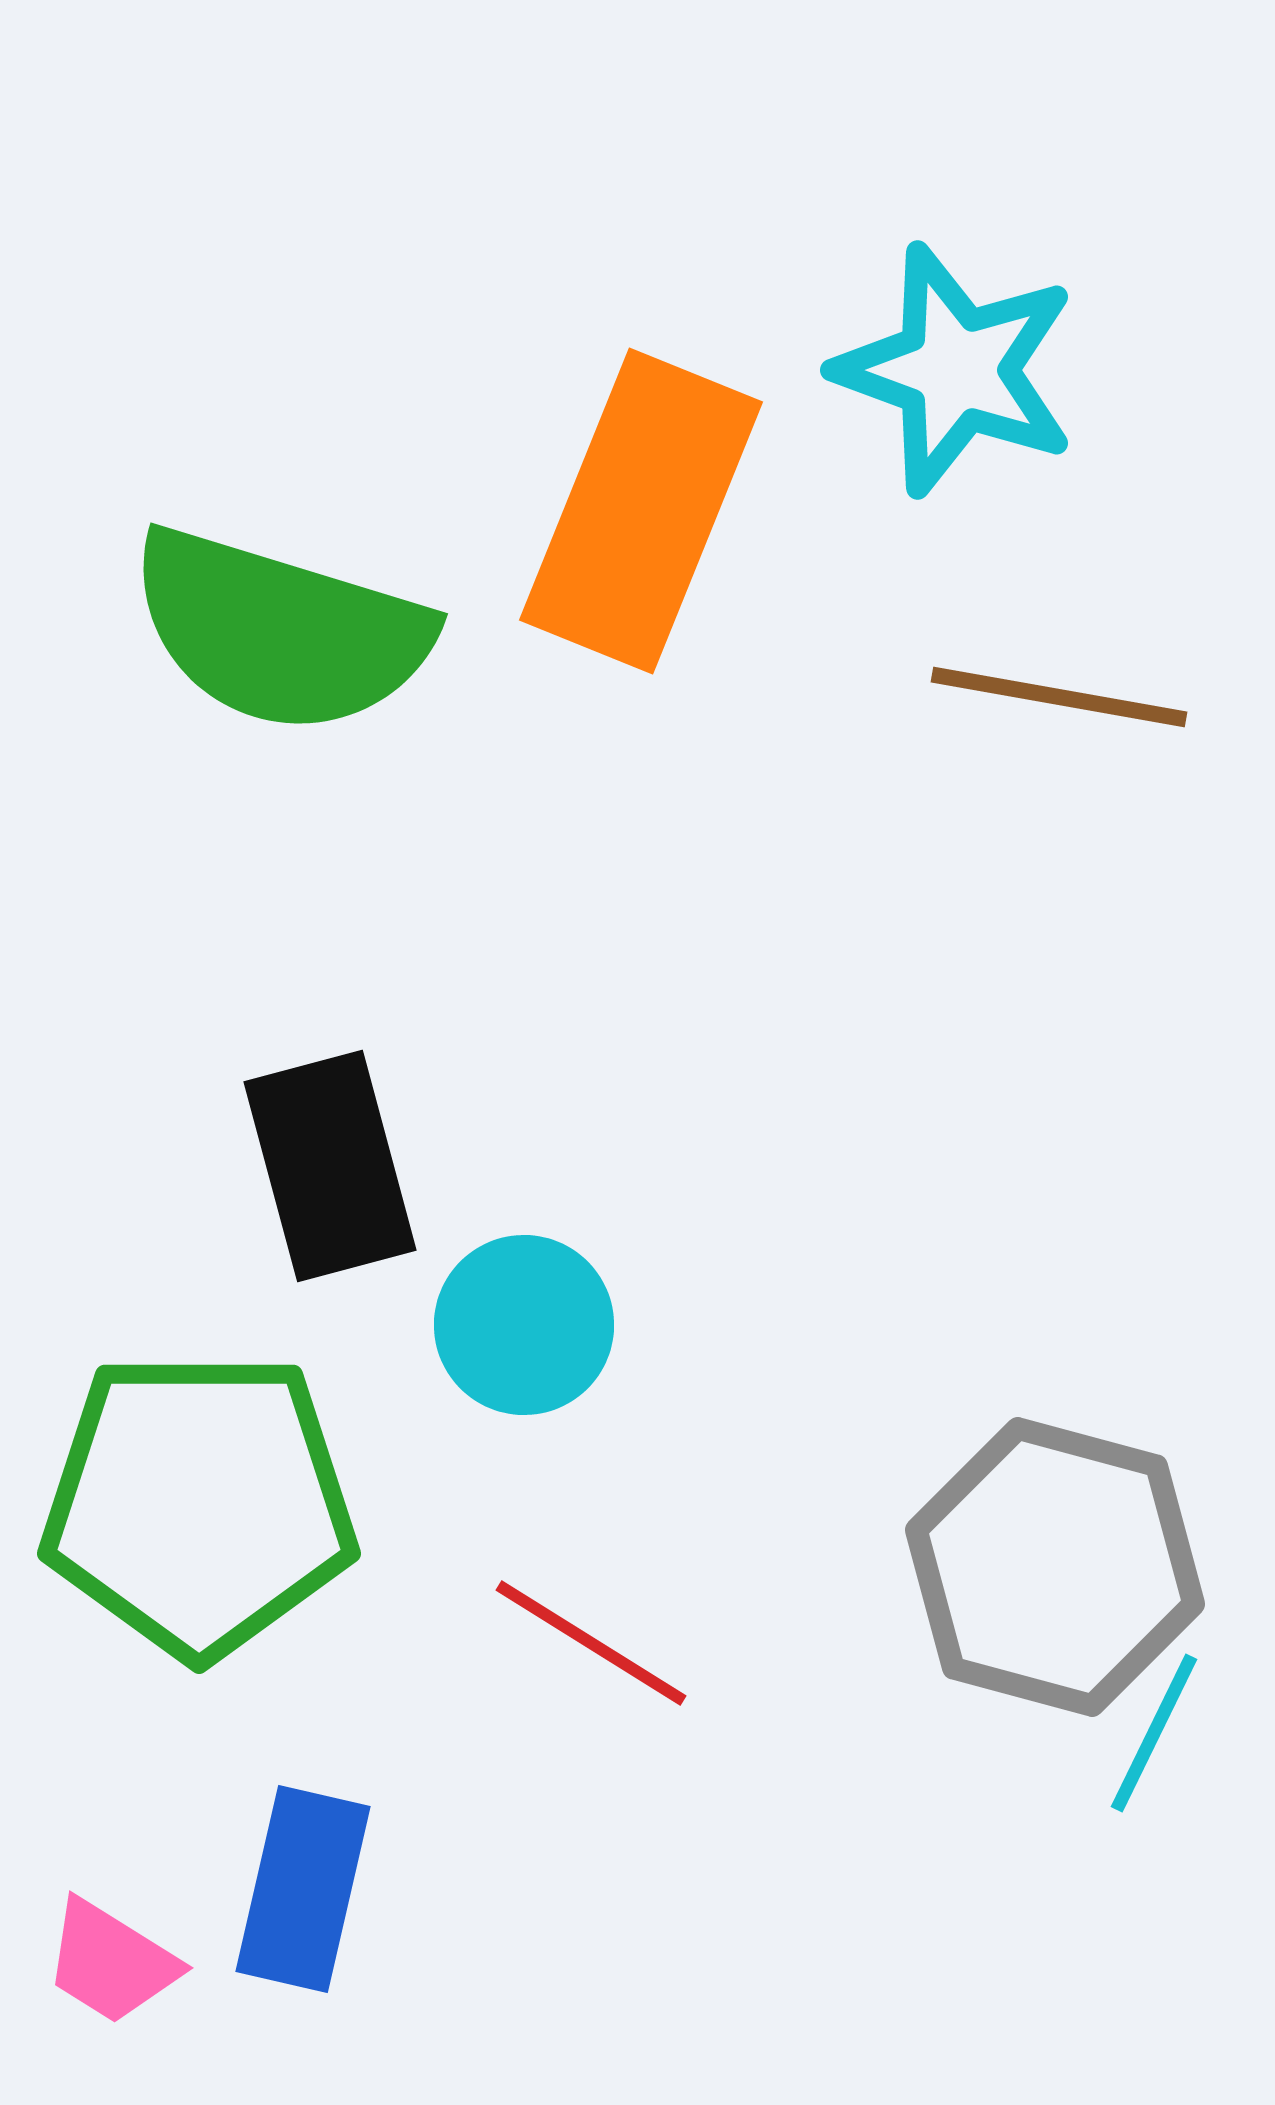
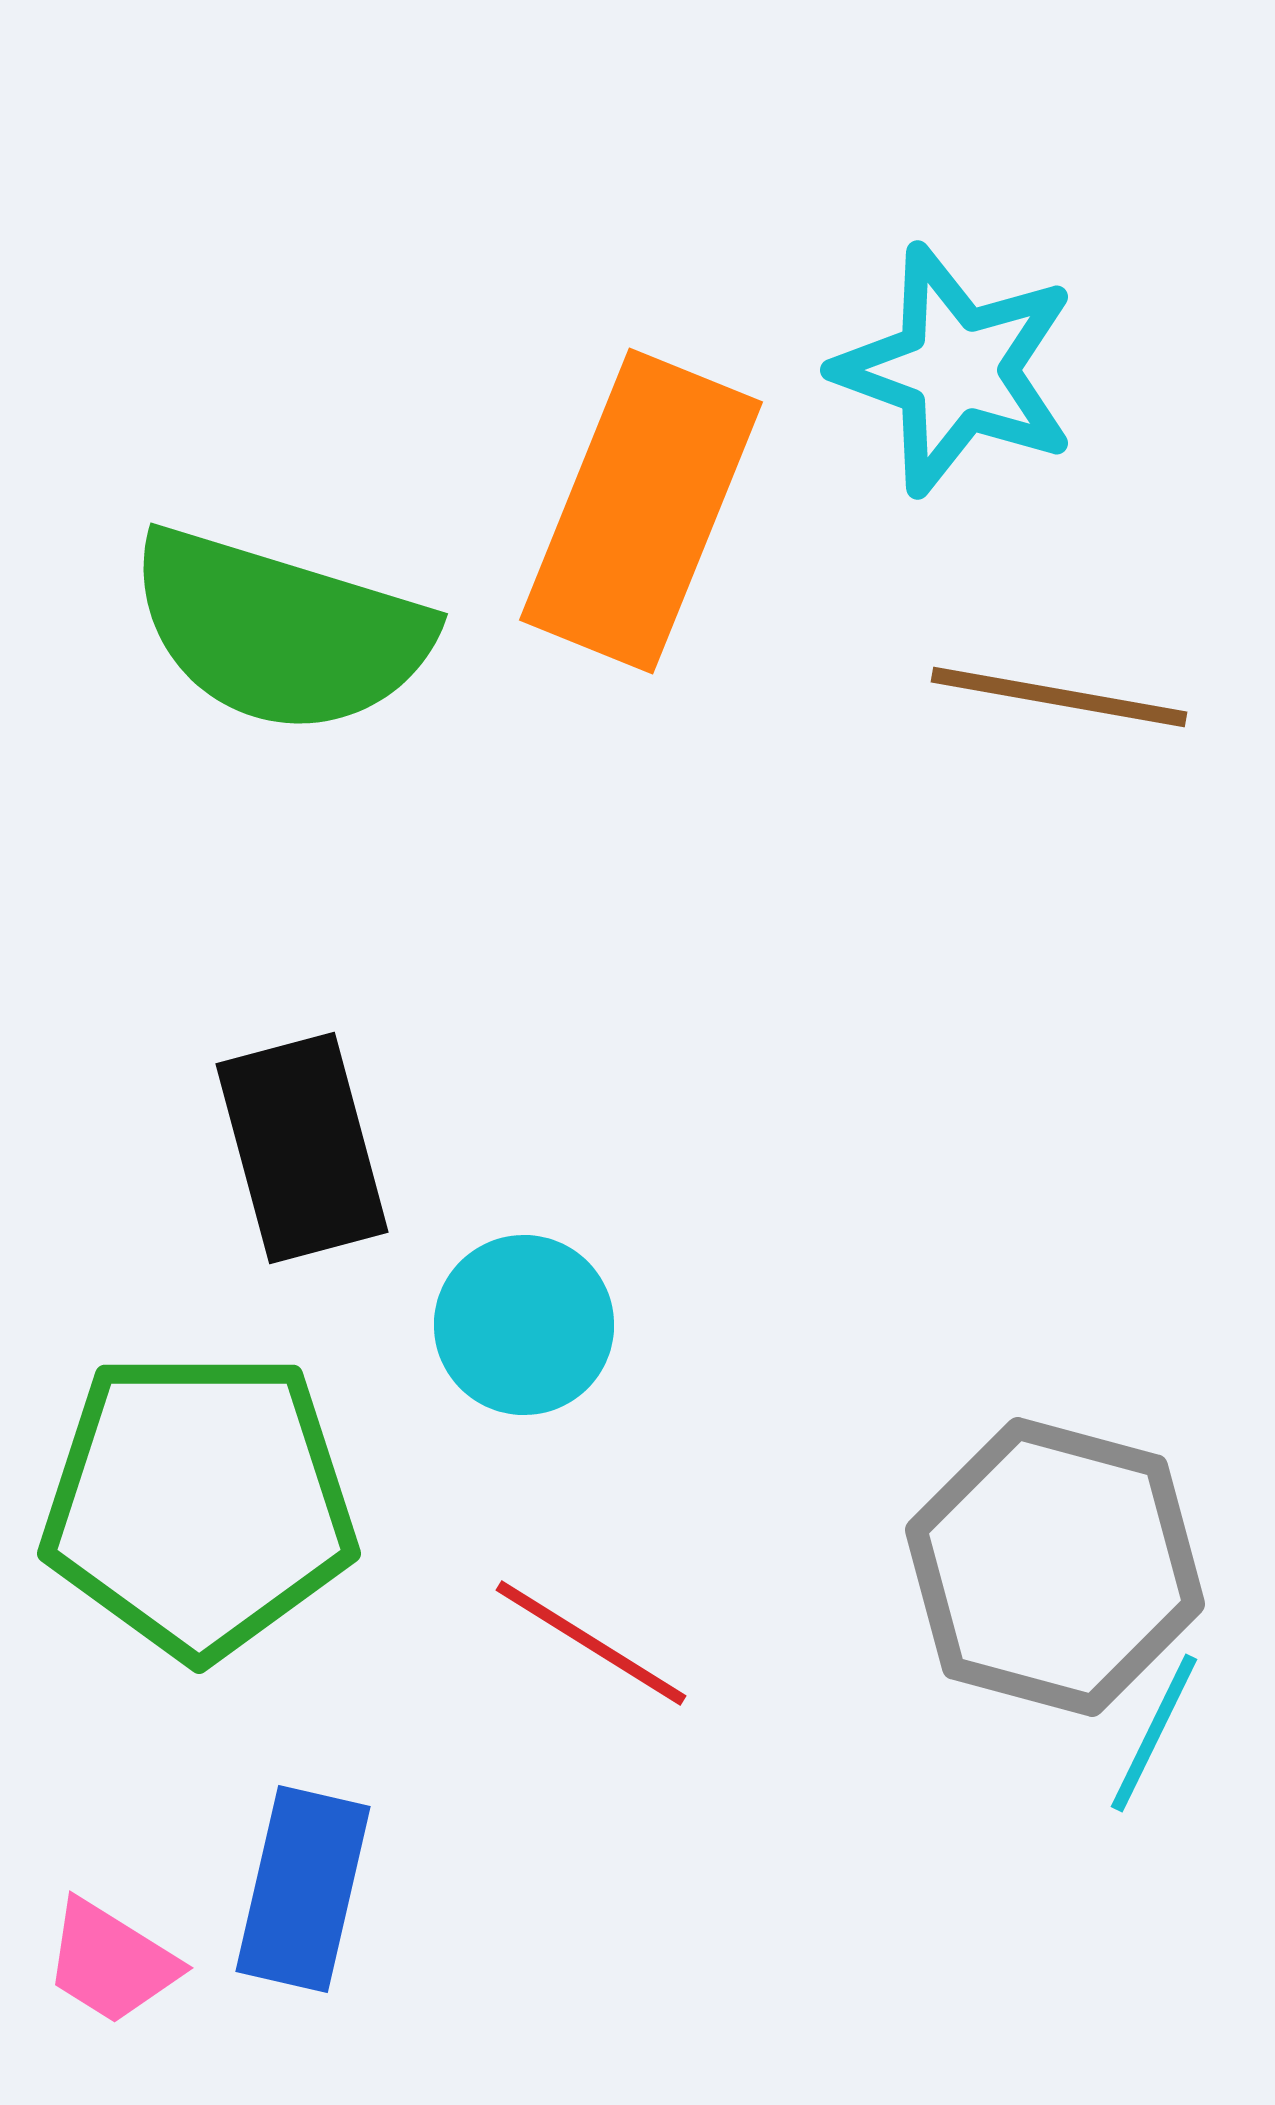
black rectangle: moved 28 px left, 18 px up
